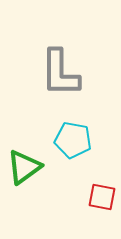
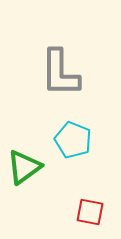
cyan pentagon: rotated 12 degrees clockwise
red square: moved 12 px left, 15 px down
